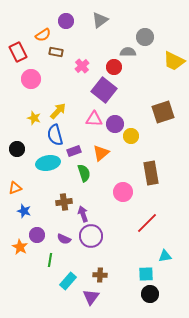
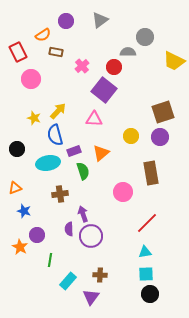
purple circle at (115, 124): moved 45 px right, 13 px down
green semicircle at (84, 173): moved 1 px left, 2 px up
brown cross at (64, 202): moved 4 px left, 8 px up
purple semicircle at (64, 239): moved 5 px right, 10 px up; rotated 64 degrees clockwise
cyan triangle at (165, 256): moved 20 px left, 4 px up
